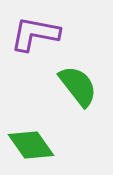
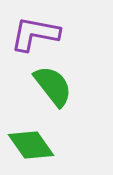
green semicircle: moved 25 px left
